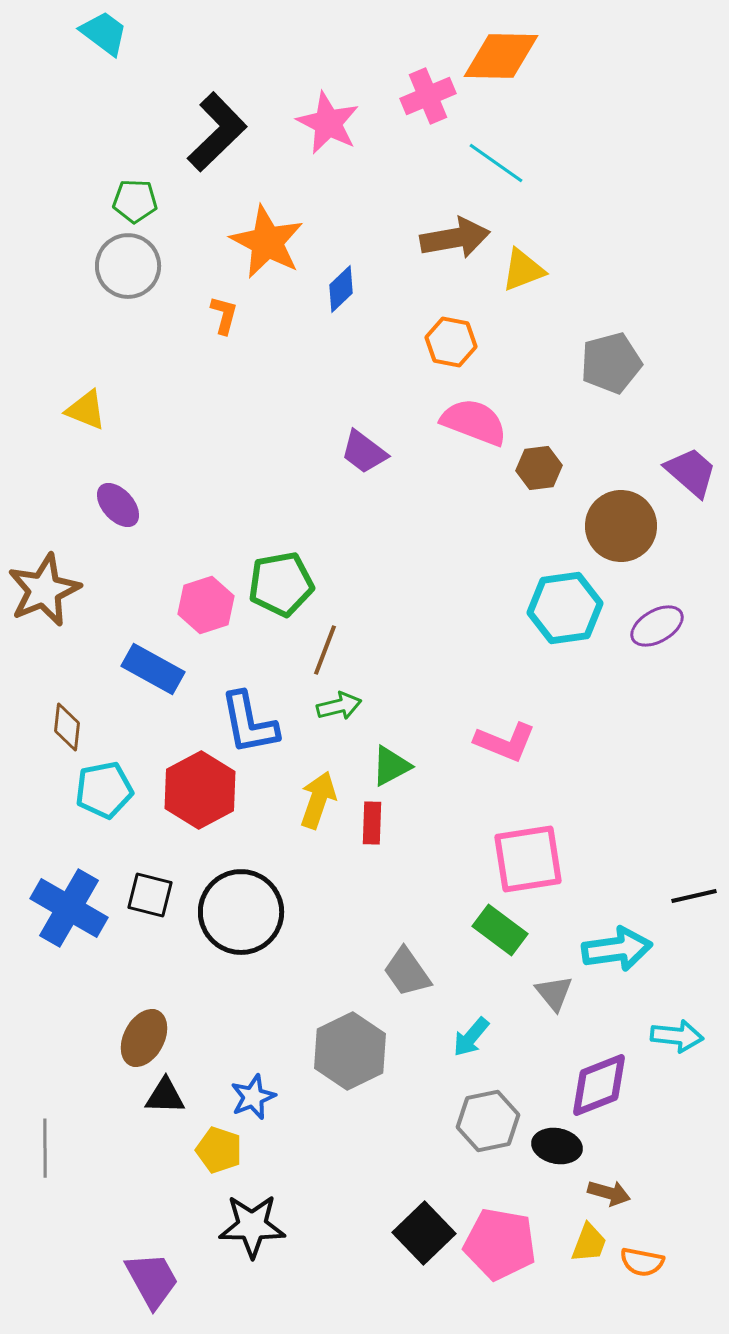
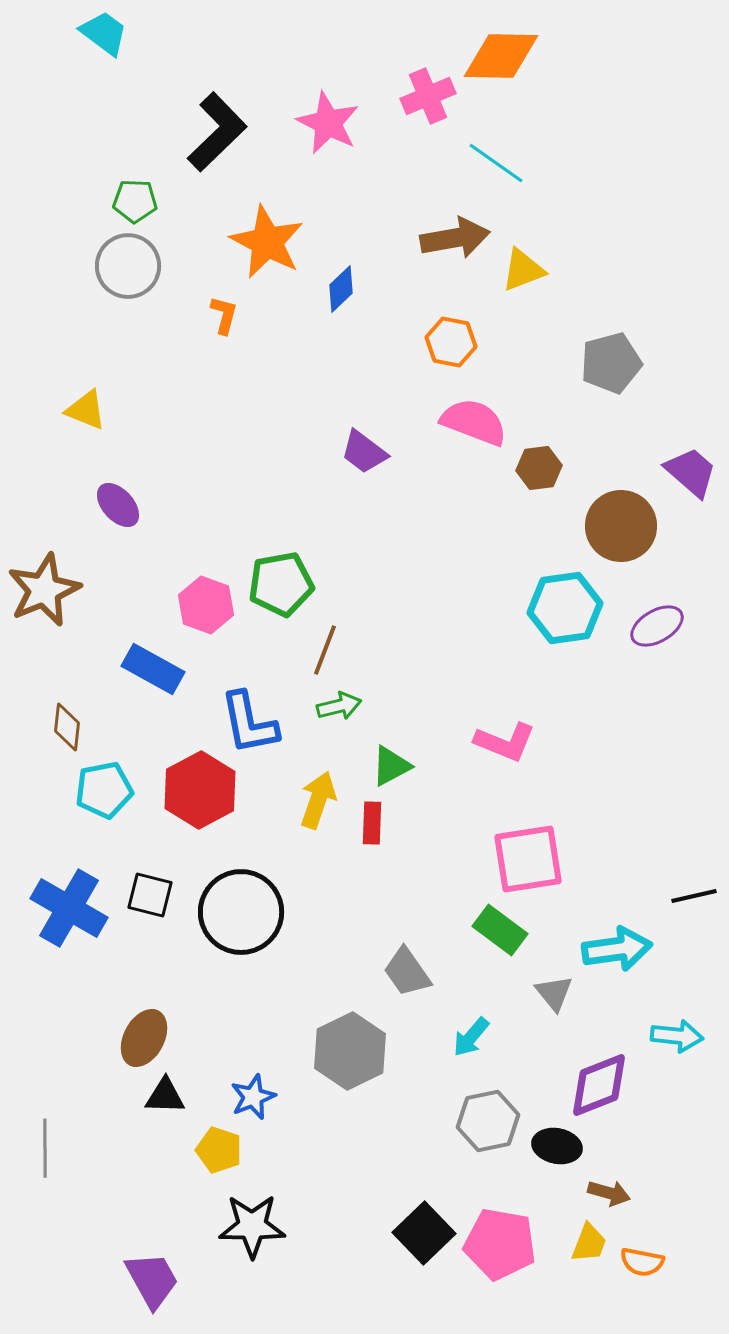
pink hexagon at (206, 605): rotated 22 degrees counterclockwise
